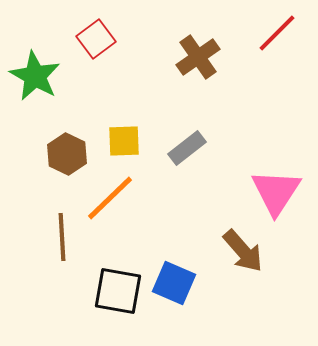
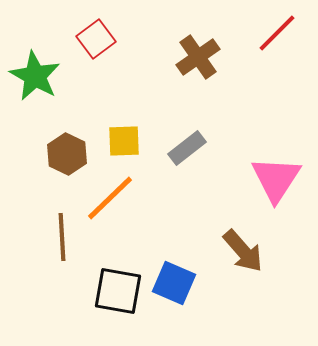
pink triangle: moved 13 px up
